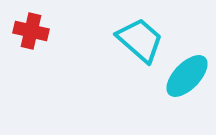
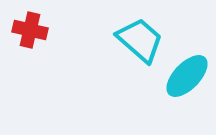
red cross: moved 1 px left, 1 px up
